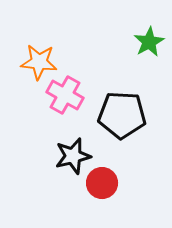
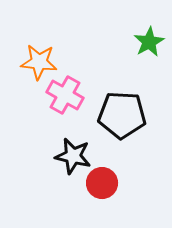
black star: rotated 27 degrees clockwise
